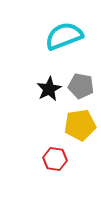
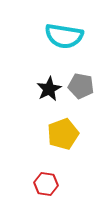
cyan semicircle: rotated 150 degrees counterclockwise
yellow pentagon: moved 17 px left, 9 px down; rotated 12 degrees counterclockwise
red hexagon: moved 9 px left, 25 px down
